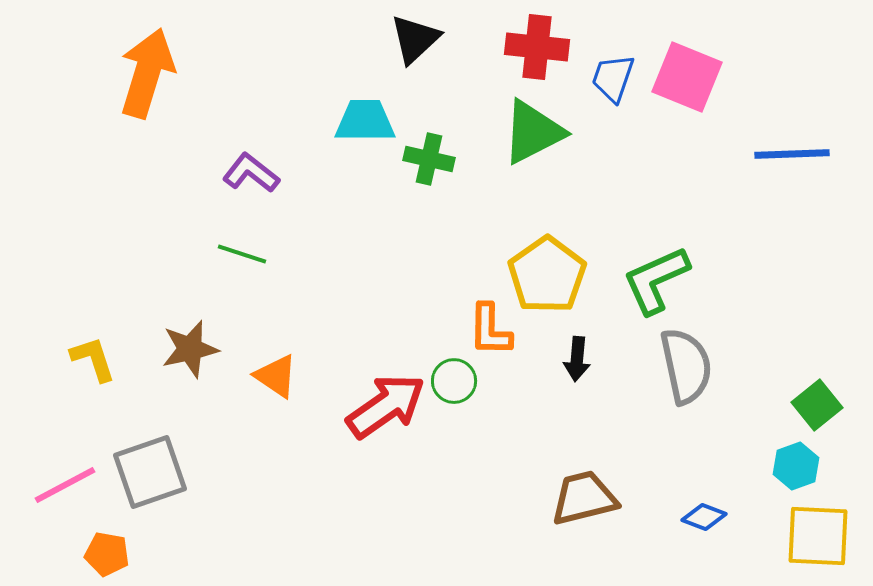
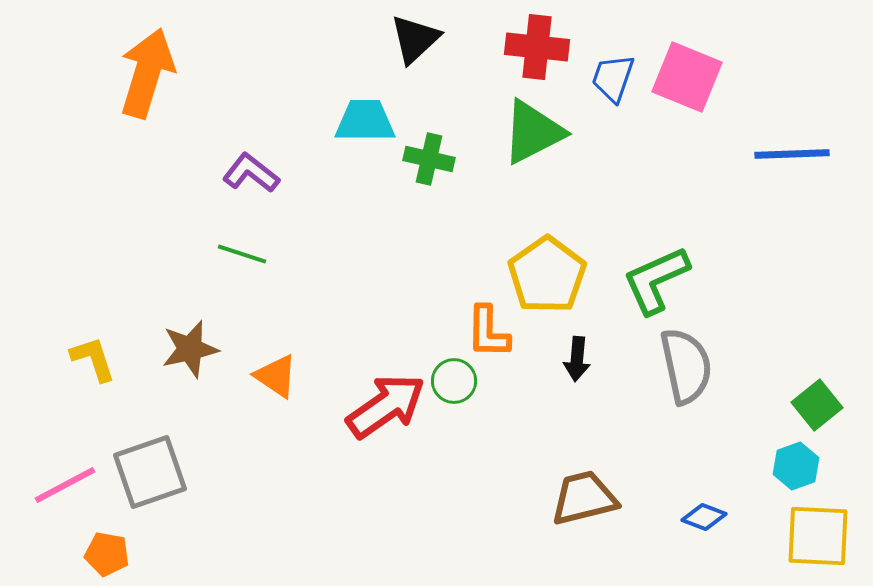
orange L-shape: moved 2 px left, 2 px down
